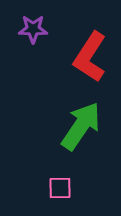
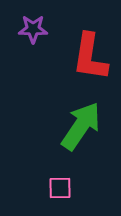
red L-shape: rotated 24 degrees counterclockwise
